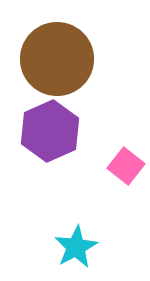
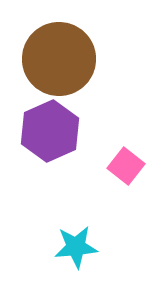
brown circle: moved 2 px right
cyan star: rotated 24 degrees clockwise
